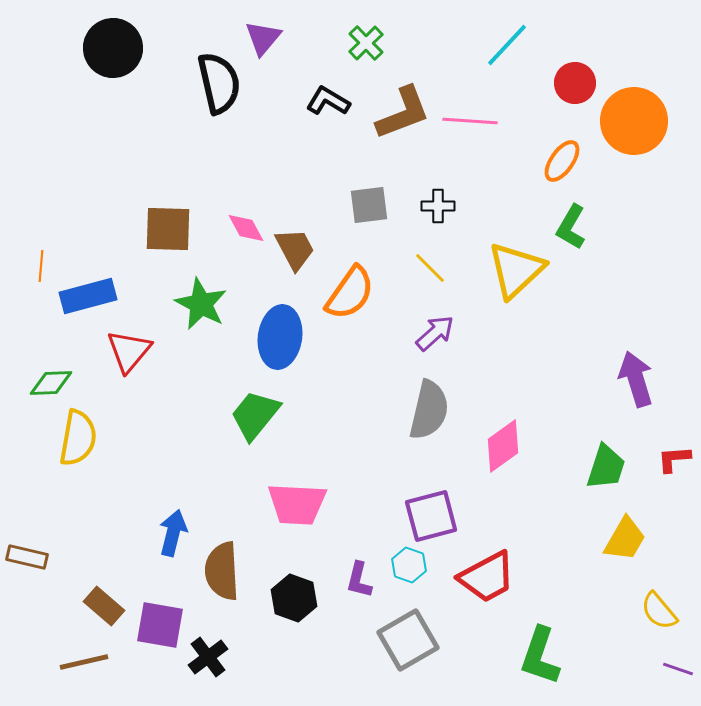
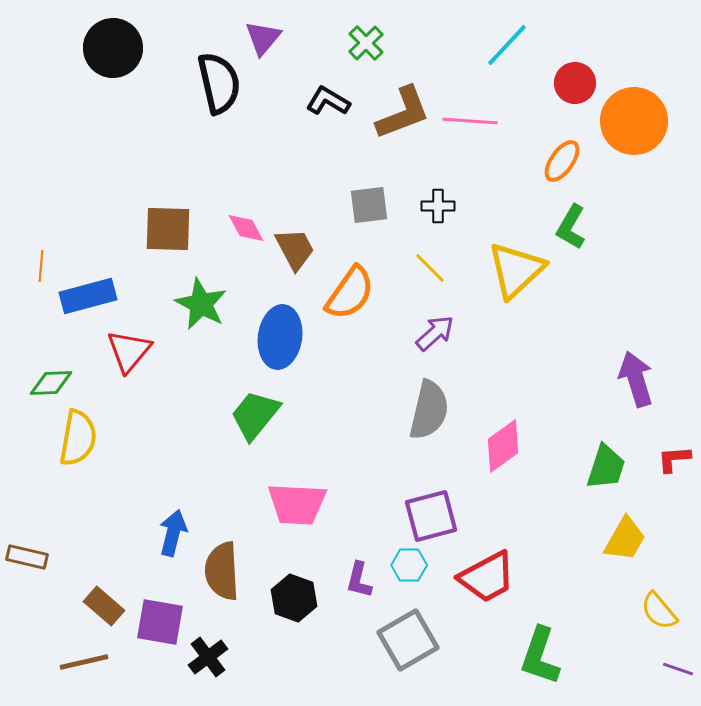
cyan hexagon at (409, 565): rotated 20 degrees counterclockwise
purple square at (160, 625): moved 3 px up
